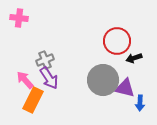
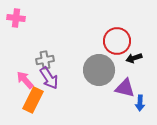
pink cross: moved 3 px left
gray cross: rotated 12 degrees clockwise
gray circle: moved 4 px left, 10 px up
